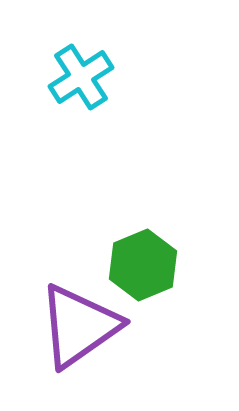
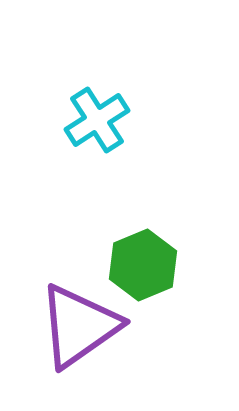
cyan cross: moved 16 px right, 43 px down
